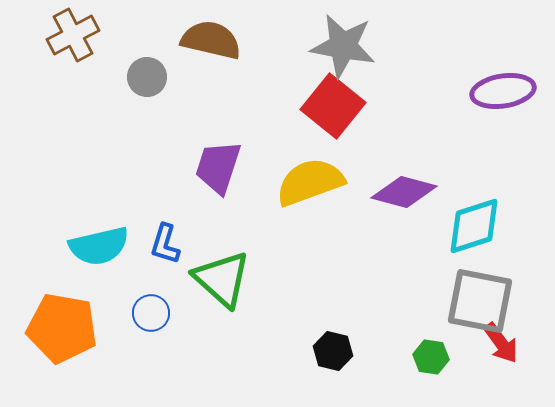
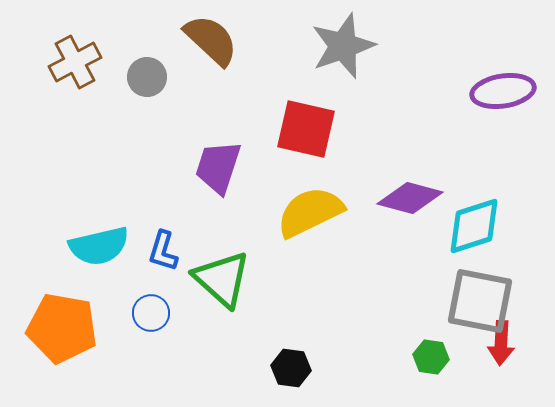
brown cross: moved 2 px right, 27 px down
brown semicircle: rotated 30 degrees clockwise
gray star: rotated 30 degrees counterclockwise
red square: moved 27 px left, 23 px down; rotated 26 degrees counterclockwise
yellow semicircle: moved 30 px down; rotated 6 degrees counterclockwise
purple diamond: moved 6 px right, 6 px down
blue L-shape: moved 2 px left, 7 px down
red arrow: rotated 39 degrees clockwise
black hexagon: moved 42 px left, 17 px down; rotated 6 degrees counterclockwise
